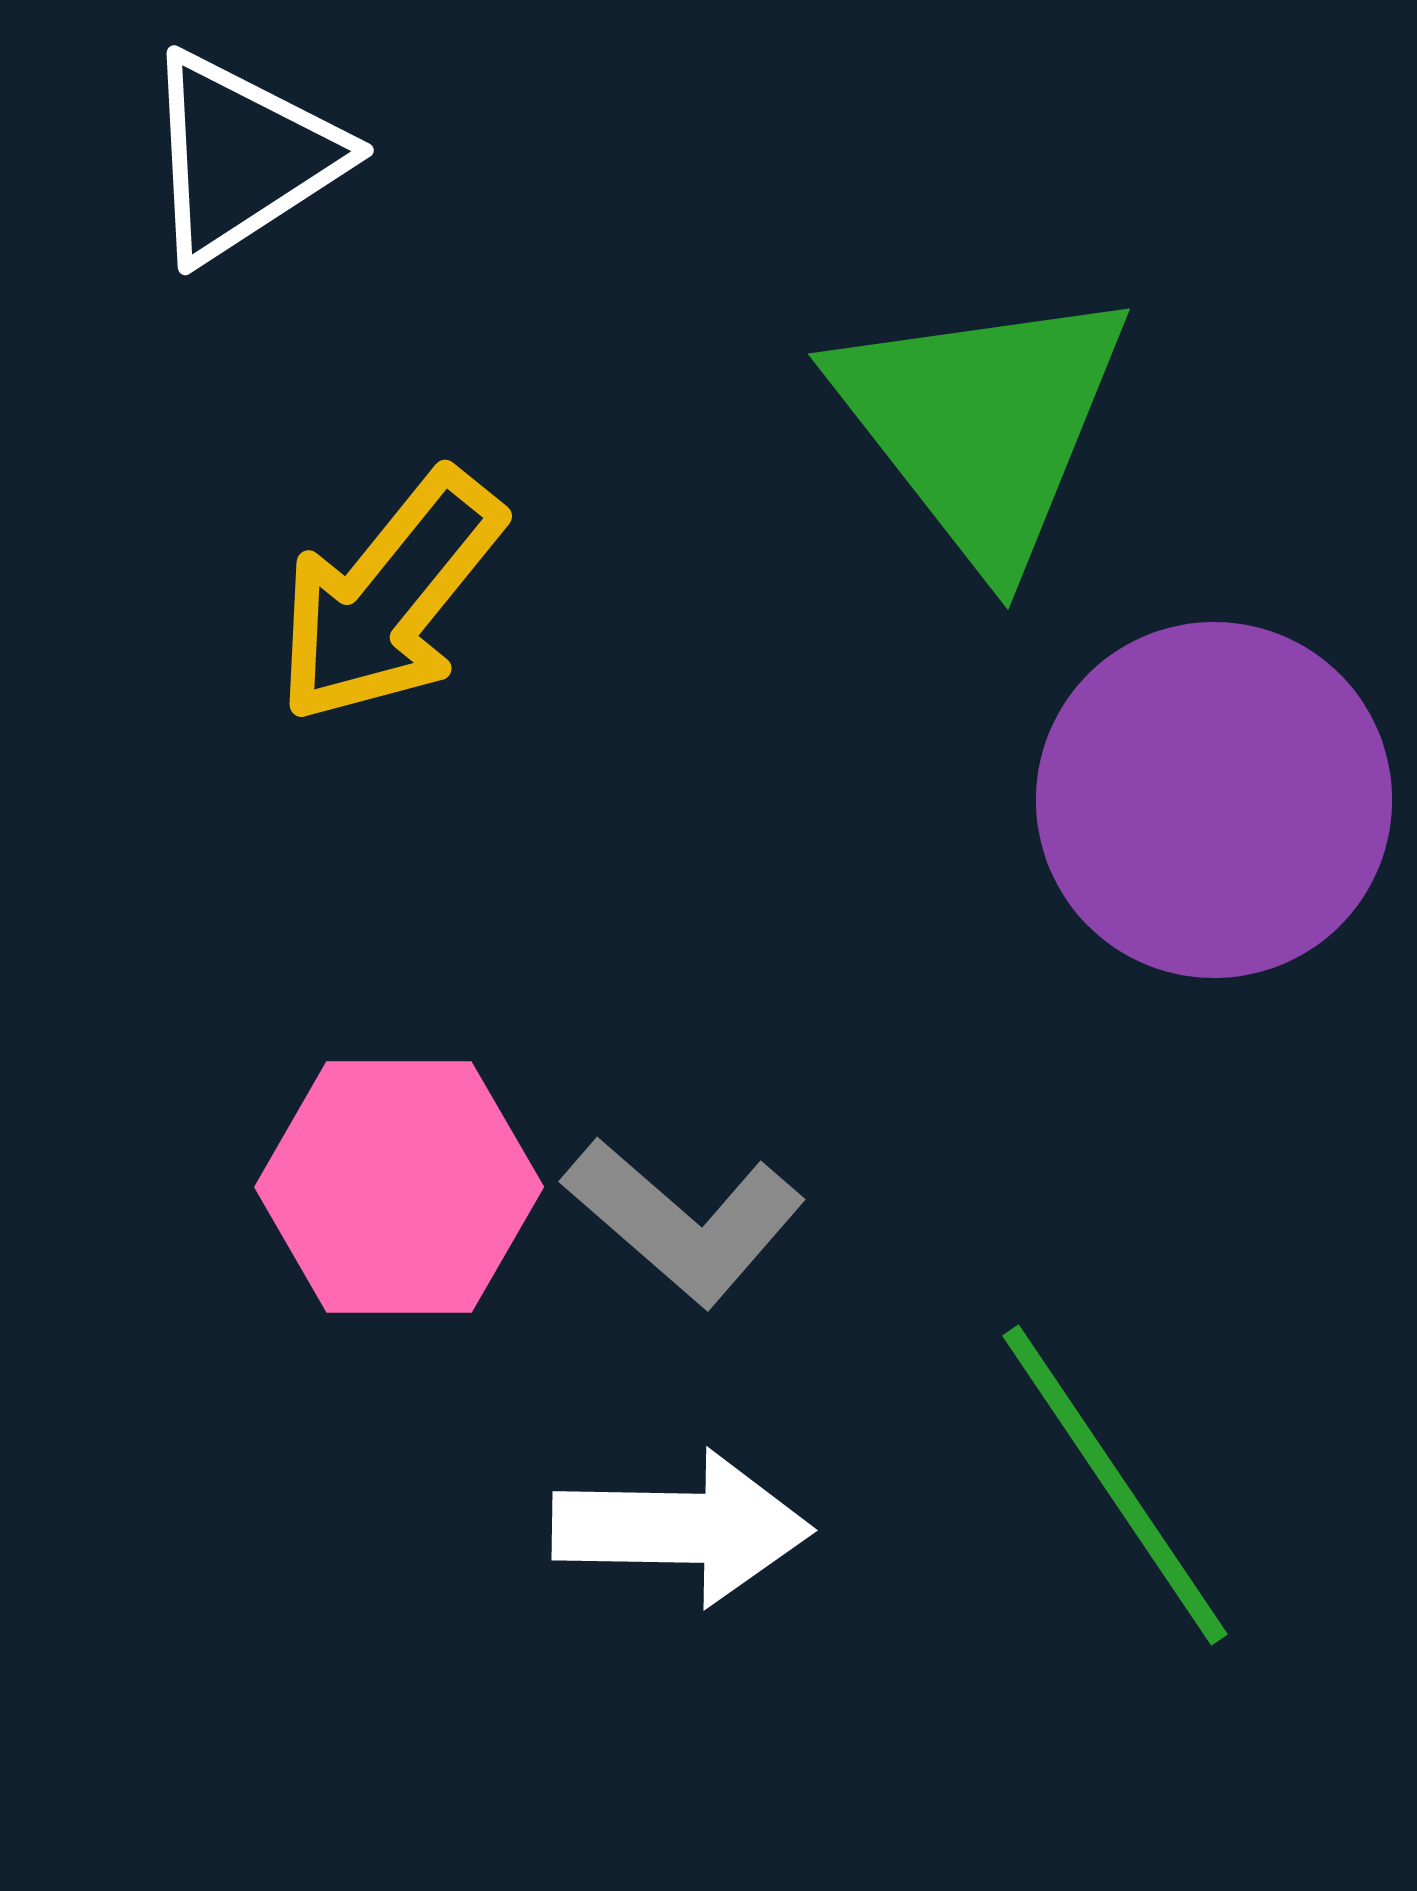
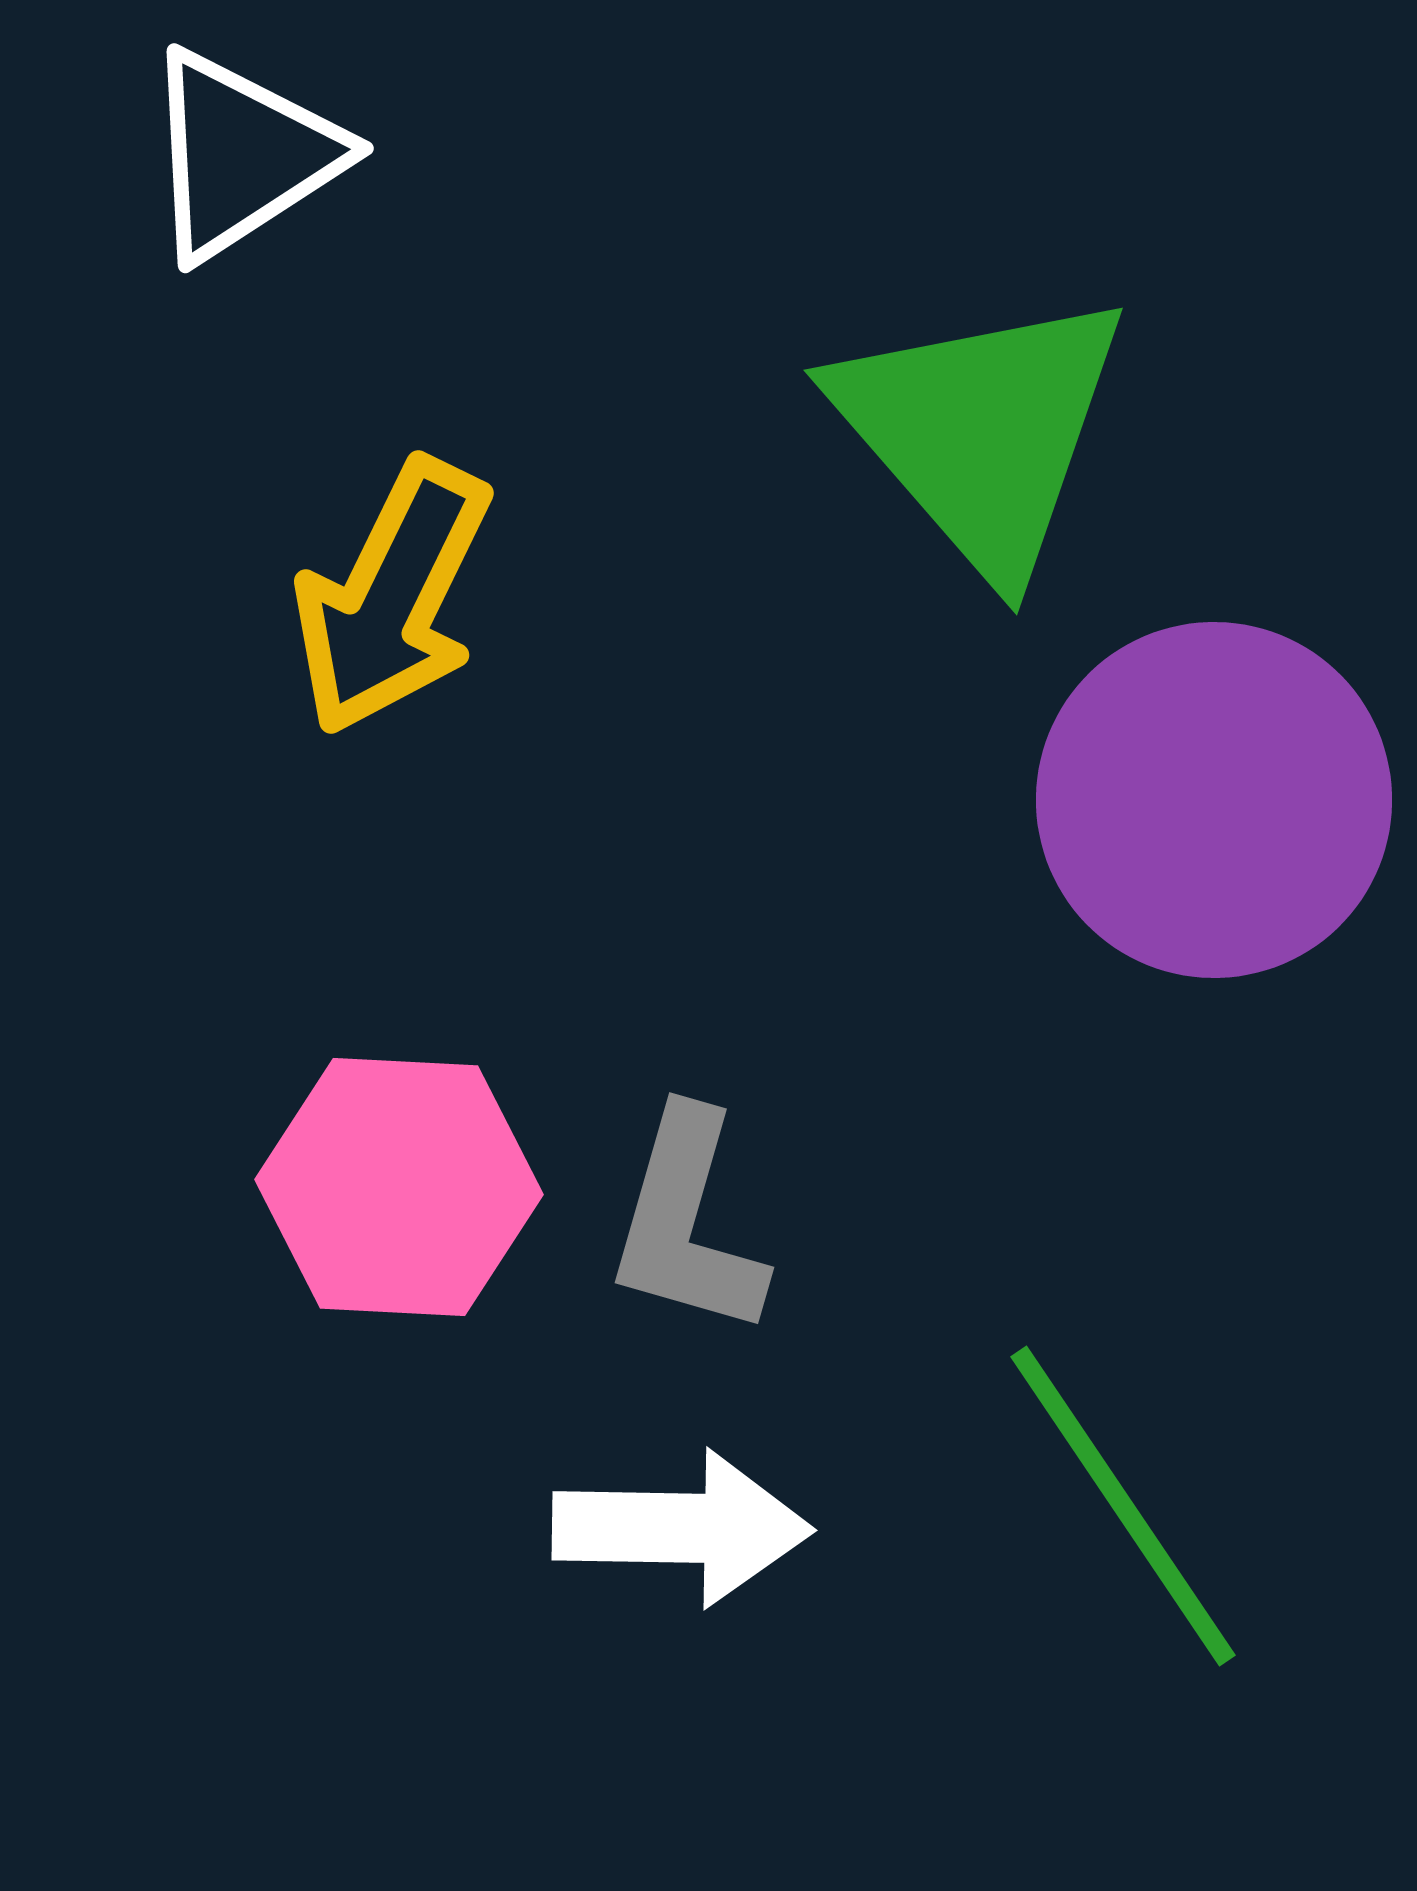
white triangle: moved 2 px up
green triangle: moved 1 px left, 7 px down; rotated 3 degrees counterclockwise
yellow arrow: moved 3 px right; rotated 13 degrees counterclockwise
pink hexagon: rotated 3 degrees clockwise
gray L-shape: moved 3 px right, 2 px down; rotated 65 degrees clockwise
green line: moved 8 px right, 21 px down
